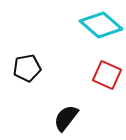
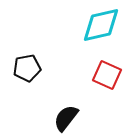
cyan diamond: rotated 54 degrees counterclockwise
